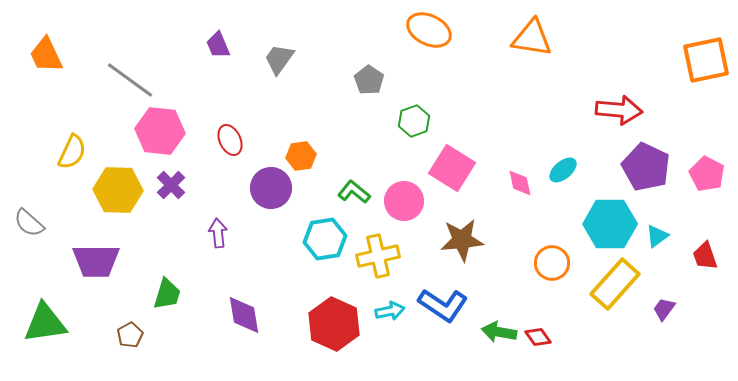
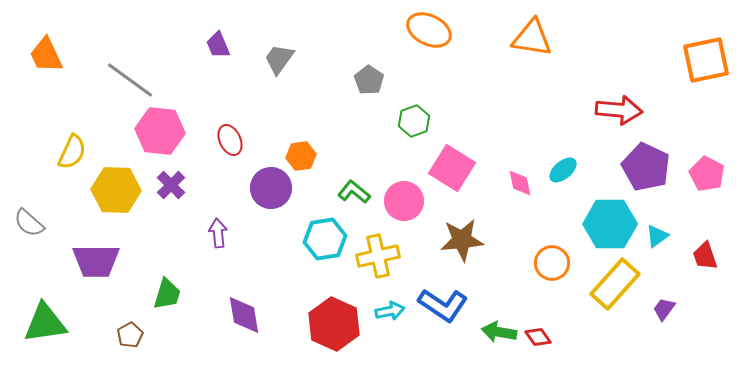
yellow hexagon at (118, 190): moved 2 px left
